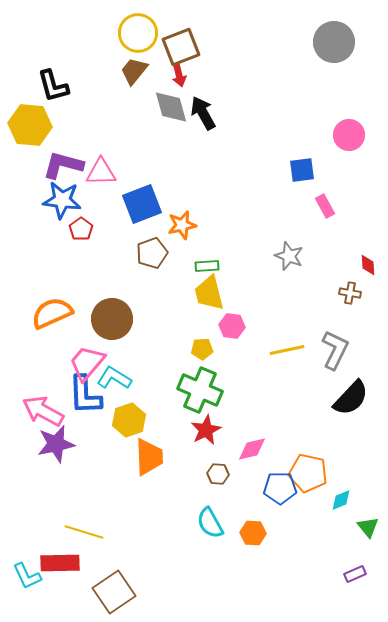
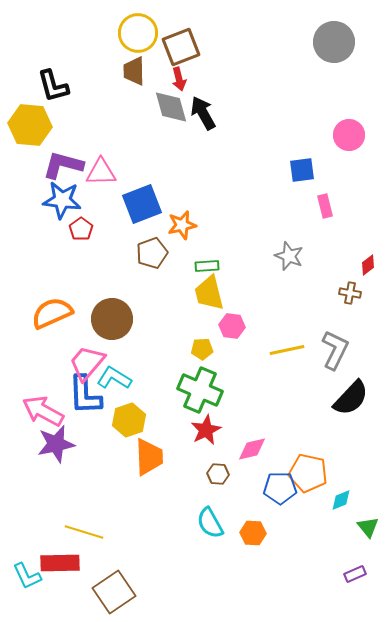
brown trapezoid at (134, 71): rotated 40 degrees counterclockwise
red arrow at (179, 75): moved 4 px down
pink rectangle at (325, 206): rotated 15 degrees clockwise
red diamond at (368, 265): rotated 55 degrees clockwise
